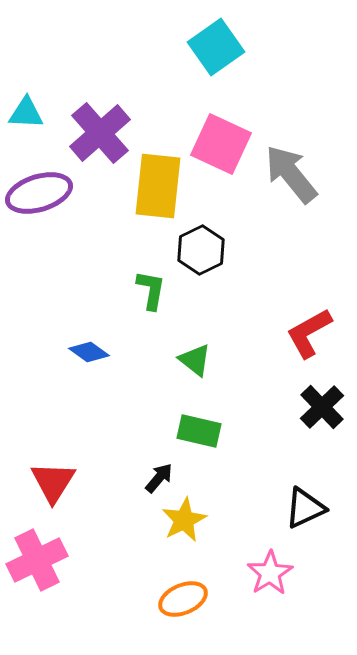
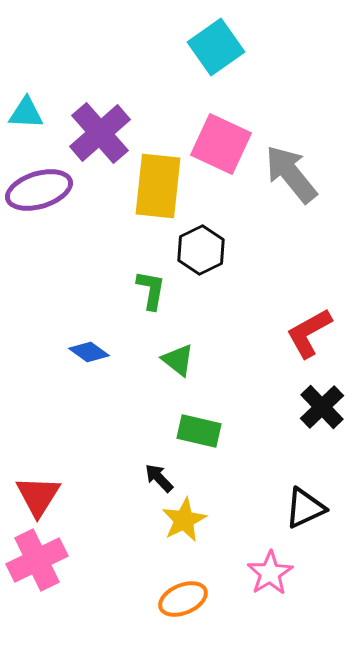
purple ellipse: moved 3 px up
green triangle: moved 17 px left
black arrow: rotated 84 degrees counterclockwise
red triangle: moved 15 px left, 14 px down
